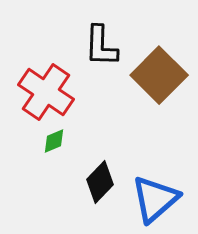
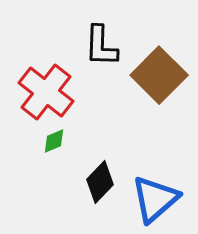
red cross: rotated 4 degrees clockwise
